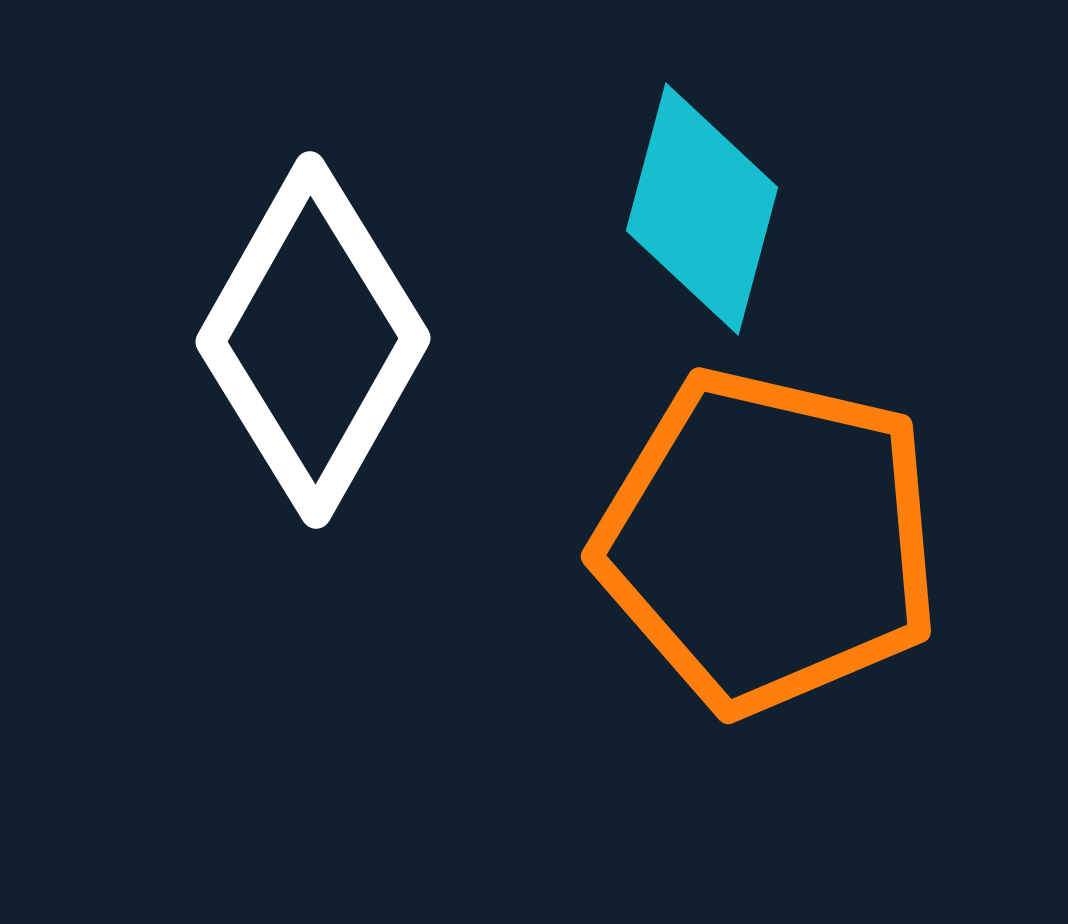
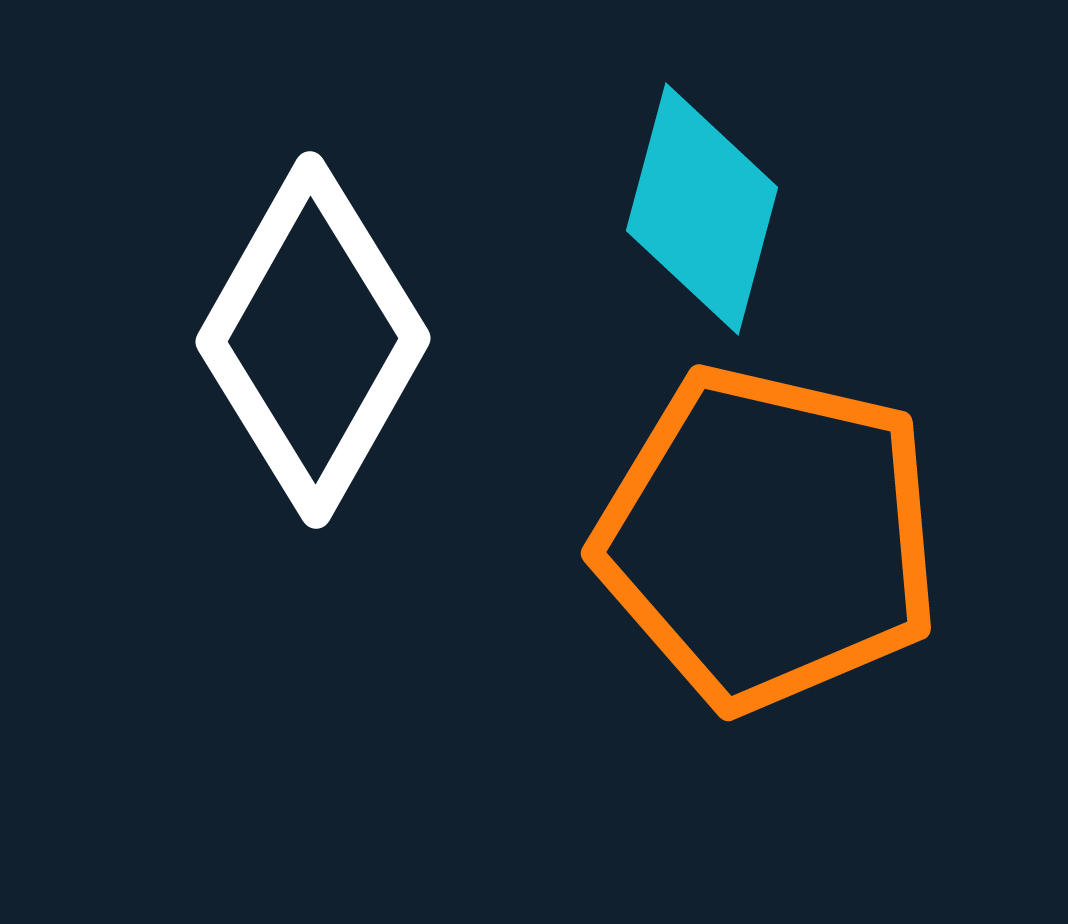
orange pentagon: moved 3 px up
